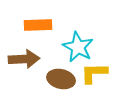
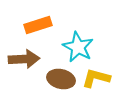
orange rectangle: rotated 16 degrees counterclockwise
yellow L-shape: moved 2 px right, 5 px down; rotated 16 degrees clockwise
